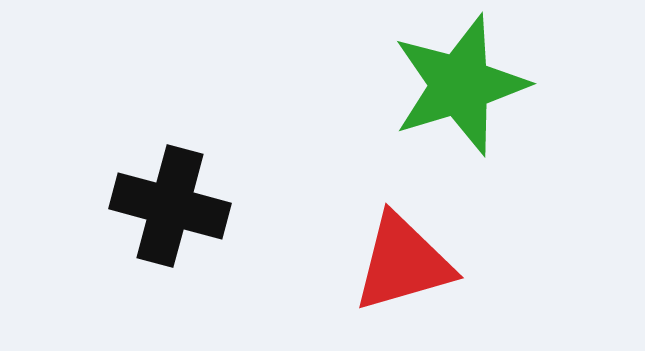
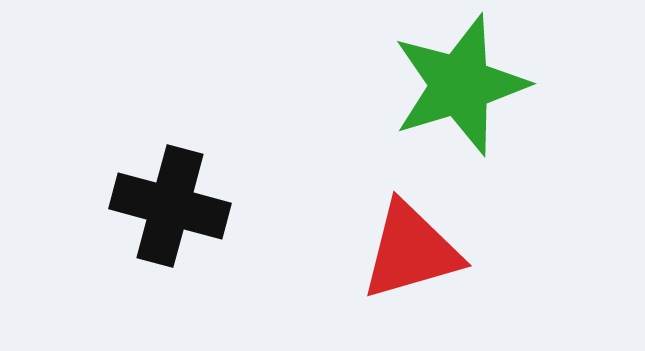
red triangle: moved 8 px right, 12 px up
